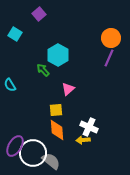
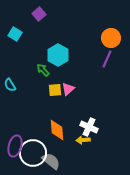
purple line: moved 2 px left, 1 px down
yellow square: moved 1 px left, 20 px up
purple ellipse: rotated 15 degrees counterclockwise
